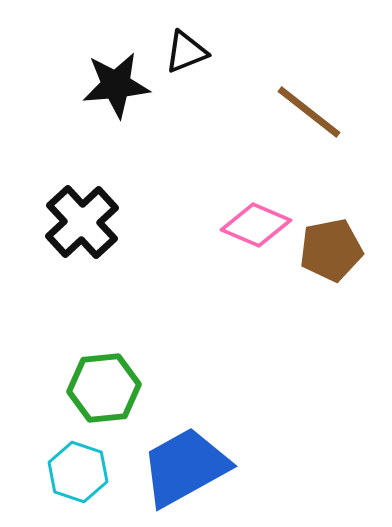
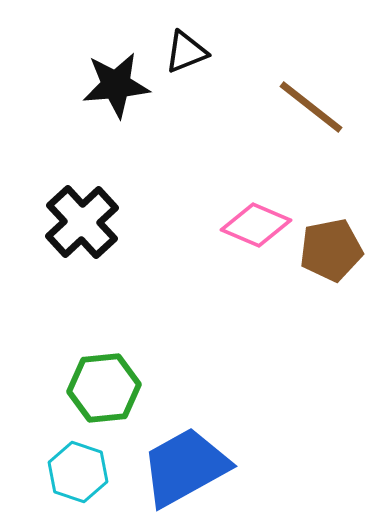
brown line: moved 2 px right, 5 px up
